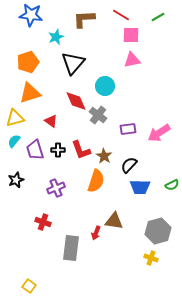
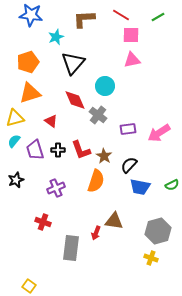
red diamond: moved 1 px left, 1 px up
blue trapezoid: rotated 10 degrees clockwise
